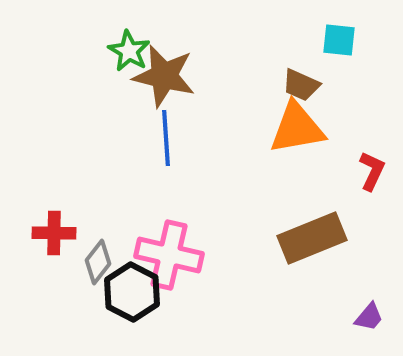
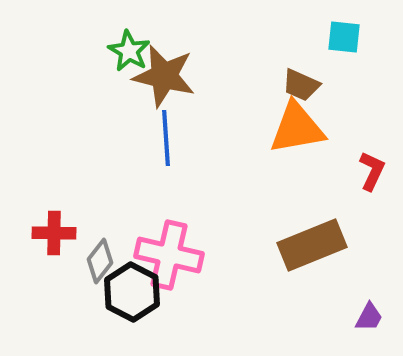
cyan square: moved 5 px right, 3 px up
brown rectangle: moved 7 px down
gray diamond: moved 2 px right, 1 px up
purple trapezoid: rotated 12 degrees counterclockwise
